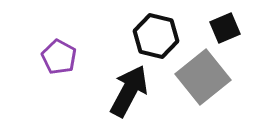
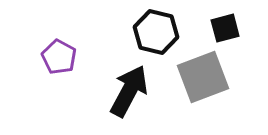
black square: rotated 8 degrees clockwise
black hexagon: moved 4 px up
gray square: rotated 18 degrees clockwise
